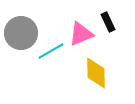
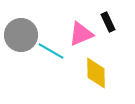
gray circle: moved 2 px down
cyan line: rotated 60 degrees clockwise
